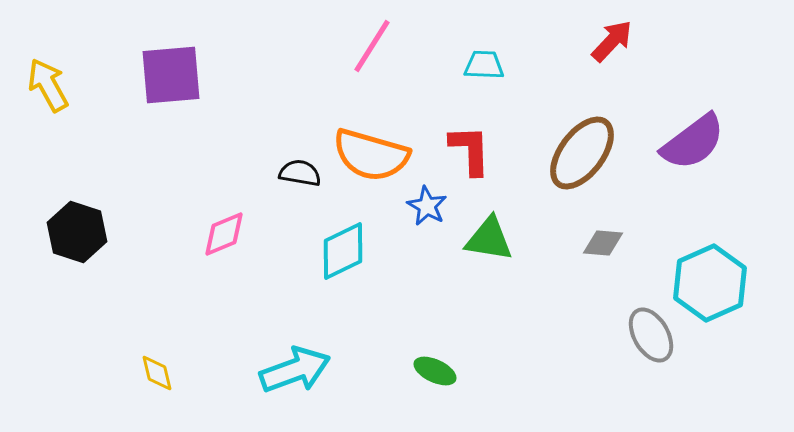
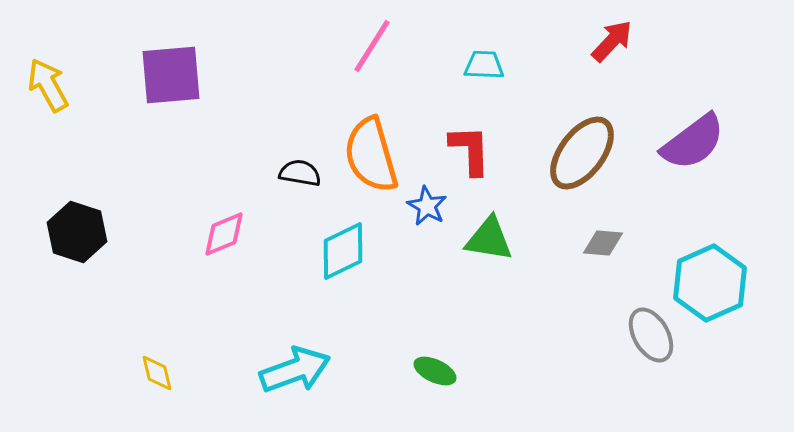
orange semicircle: rotated 58 degrees clockwise
